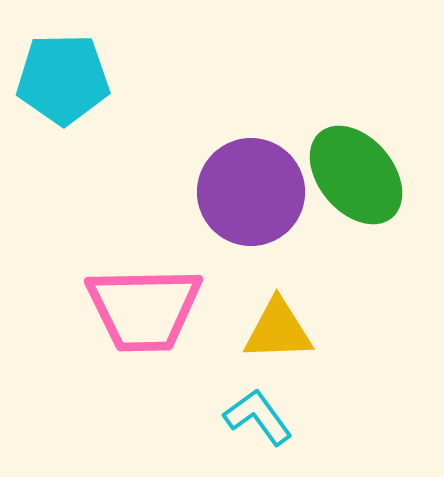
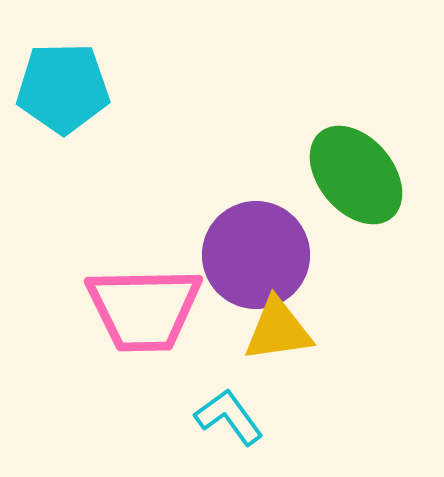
cyan pentagon: moved 9 px down
purple circle: moved 5 px right, 63 px down
yellow triangle: rotated 6 degrees counterclockwise
cyan L-shape: moved 29 px left
